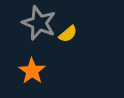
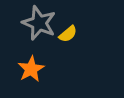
orange star: moved 1 px left, 2 px up; rotated 8 degrees clockwise
